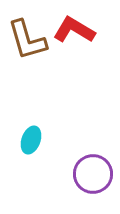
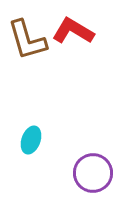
red L-shape: moved 1 px left, 1 px down
purple circle: moved 1 px up
